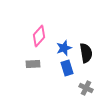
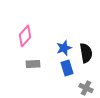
pink diamond: moved 14 px left
